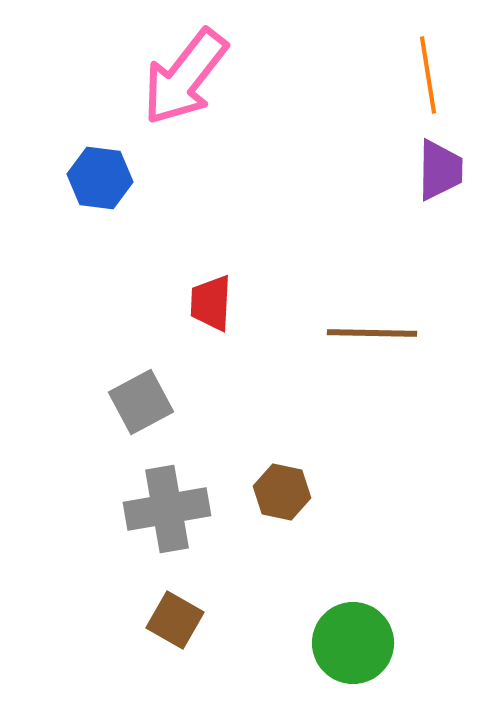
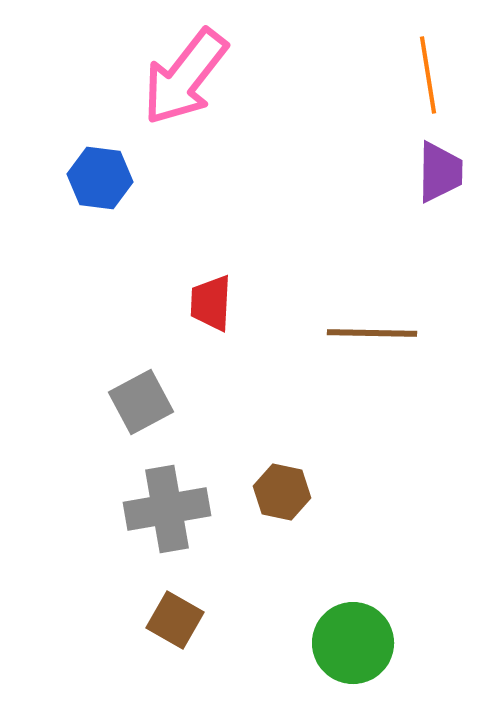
purple trapezoid: moved 2 px down
